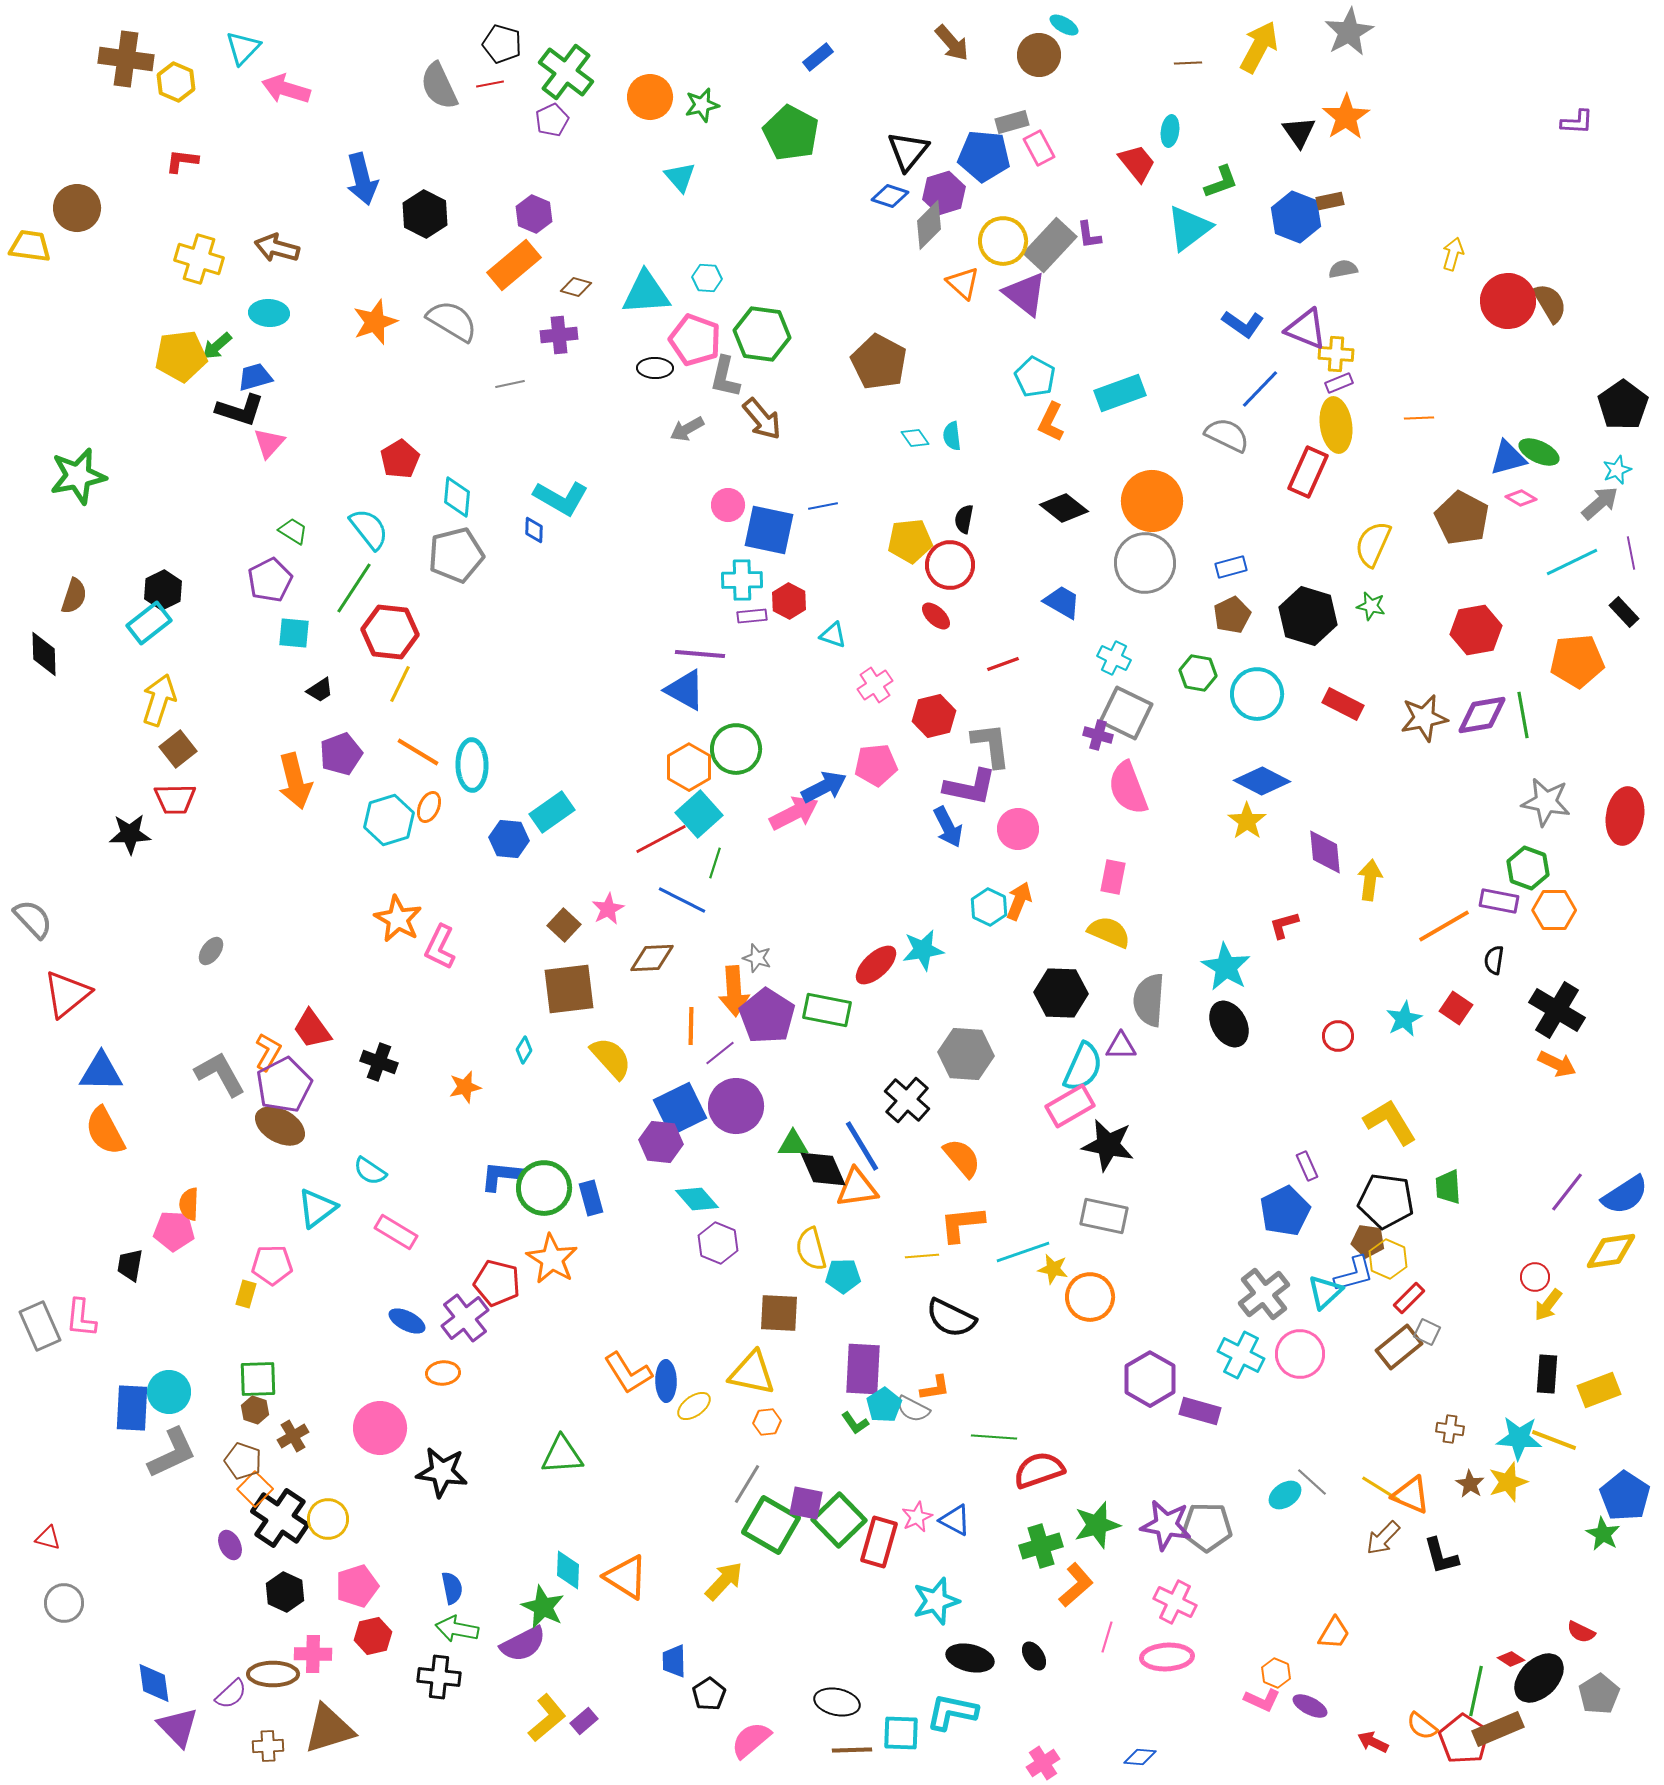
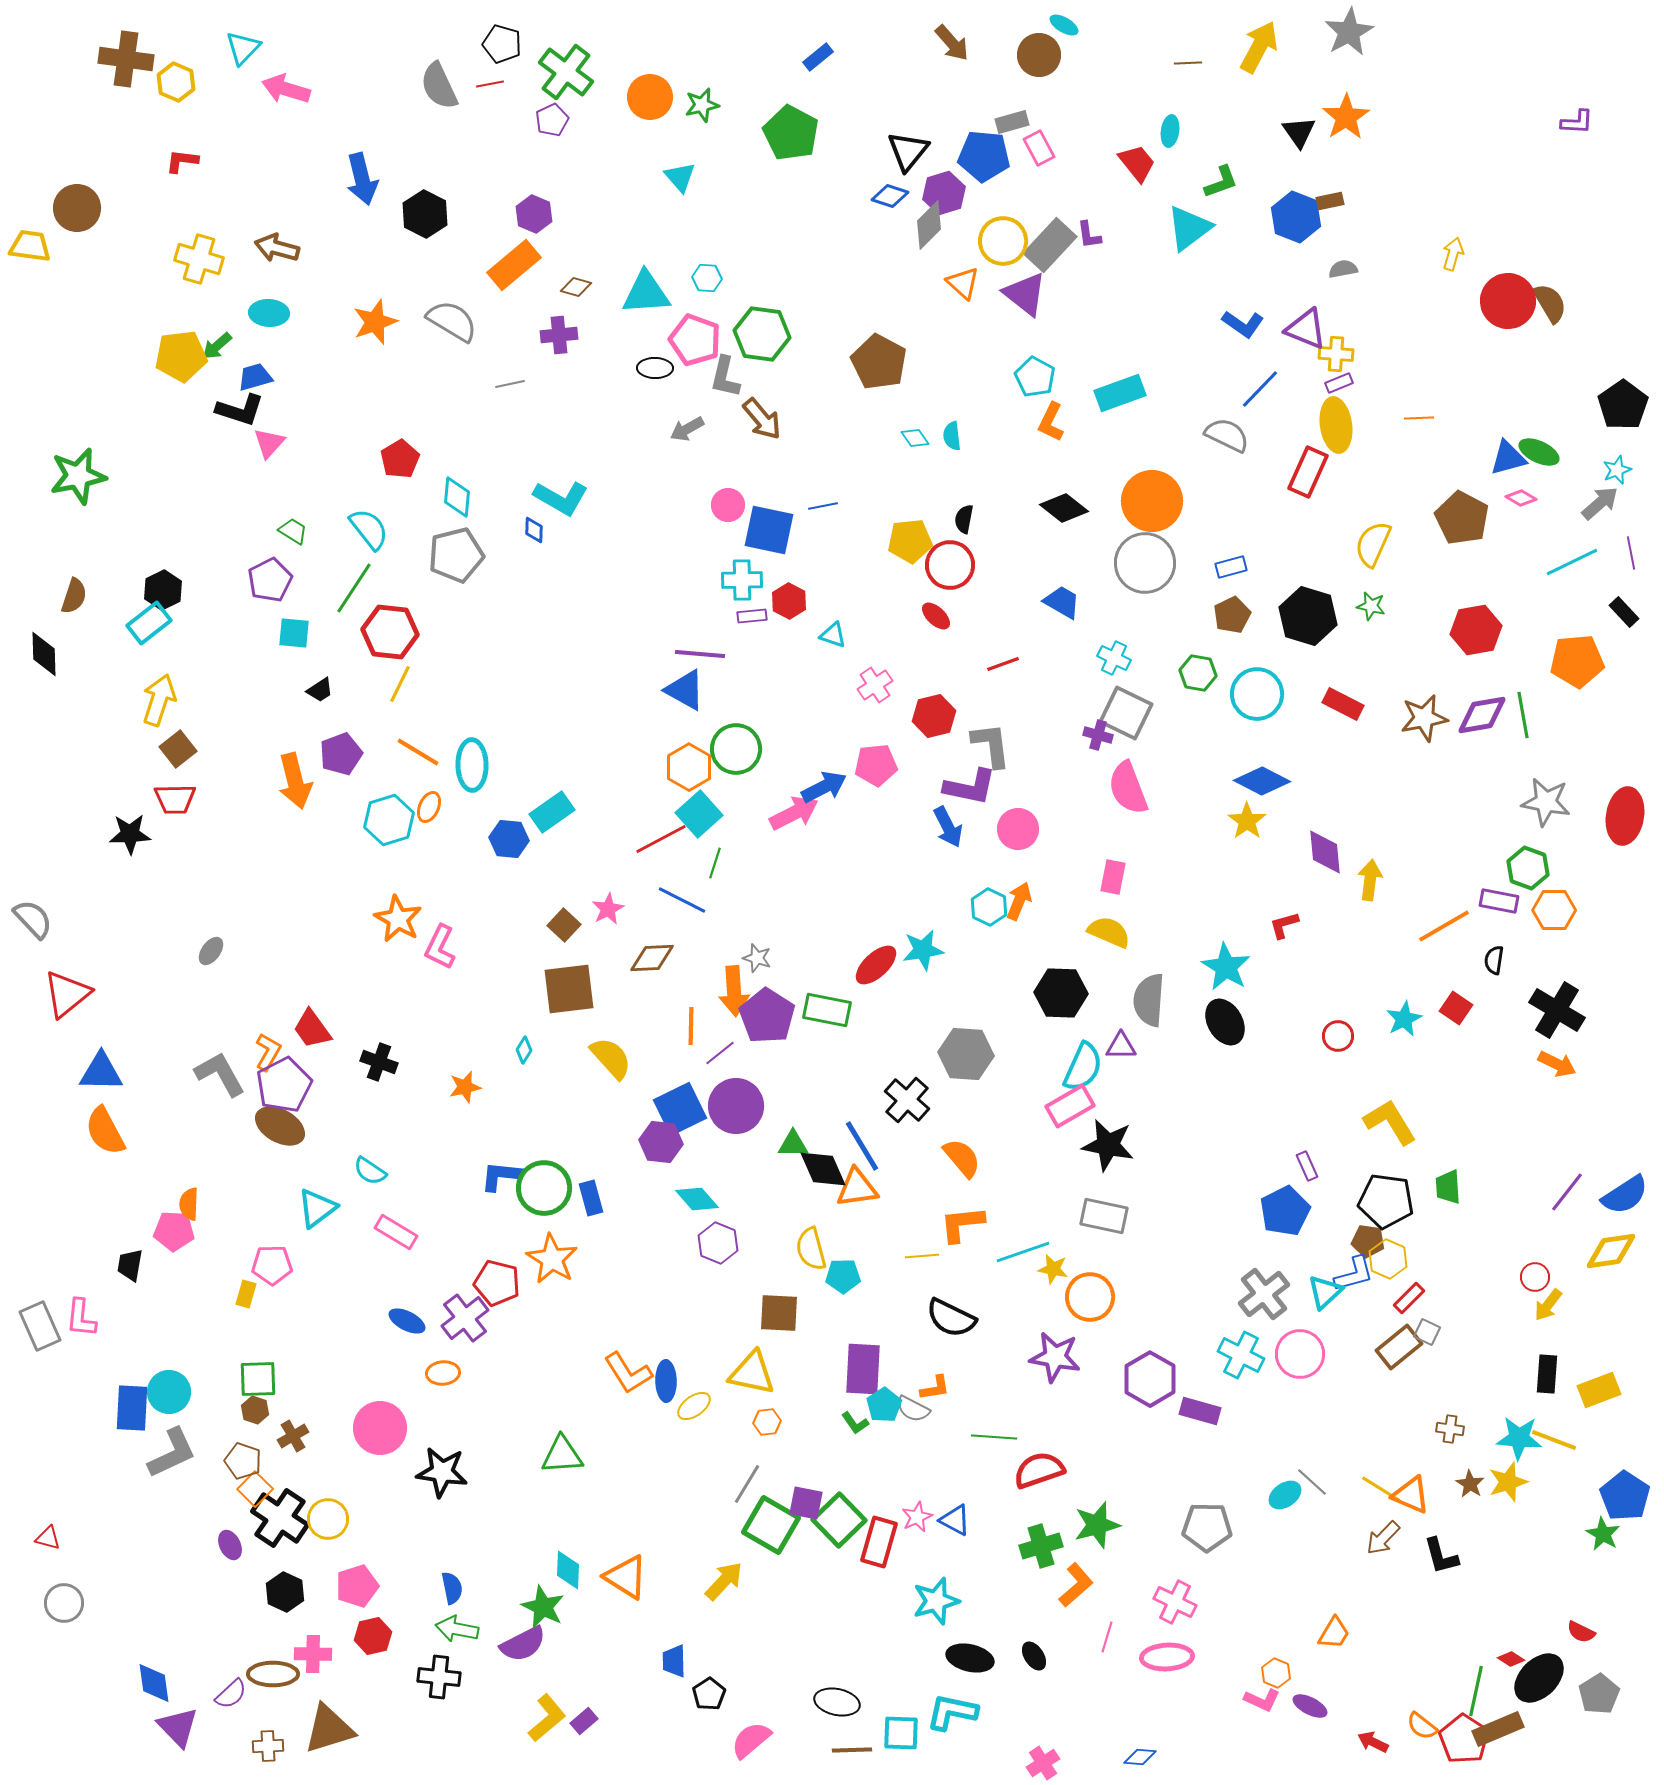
black ellipse at (1229, 1024): moved 4 px left, 2 px up
purple star at (1166, 1525): moved 111 px left, 168 px up
